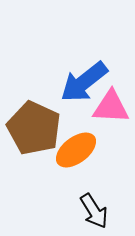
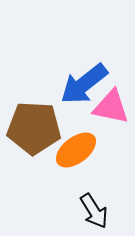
blue arrow: moved 2 px down
pink triangle: rotated 9 degrees clockwise
brown pentagon: rotated 22 degrees counterclockwise
